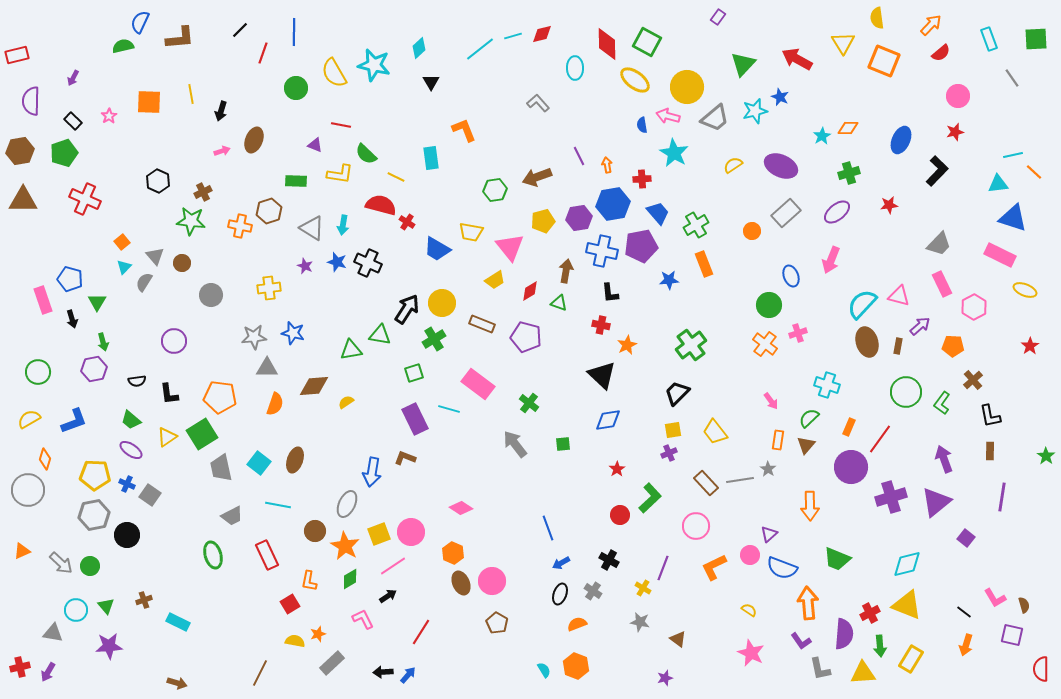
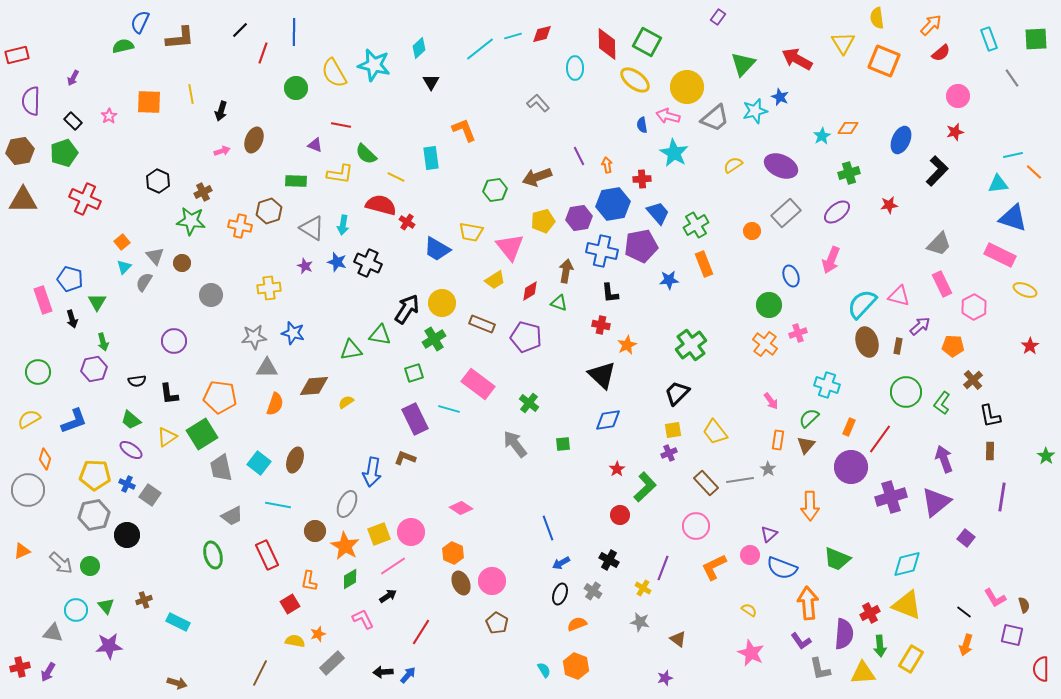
green L-shape at (650, 498): moved 5 px left, 11 px up
